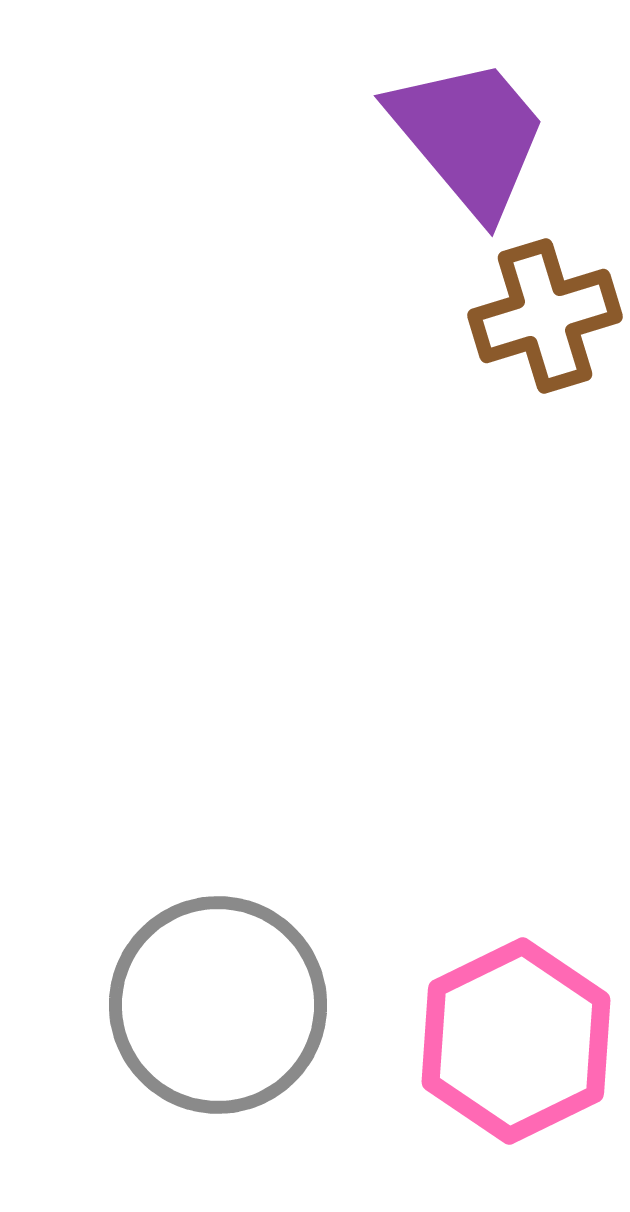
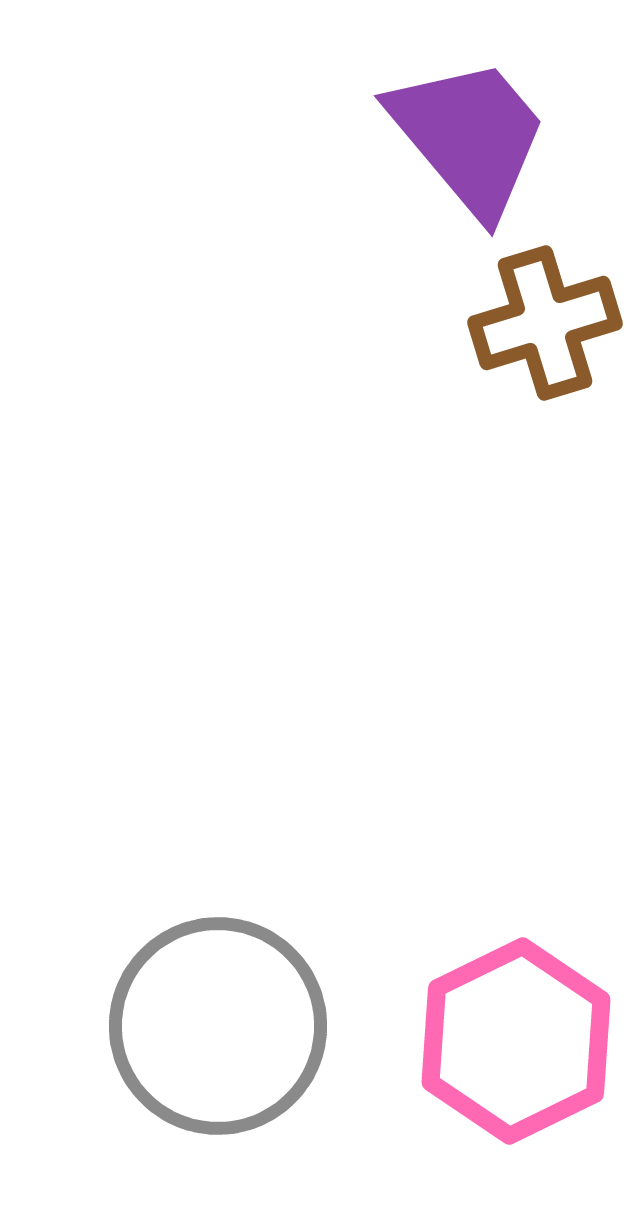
brown cross: moved 7 px down
gray circle: moved 21 px down
